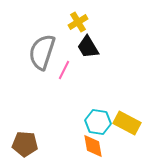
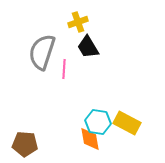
yellow cross: rotated 12 degrees clockwise
pink line: moved 1 px up; rotated 24 degrees counterclockwise
orange diamond: moved 3 px left, 7 px up
